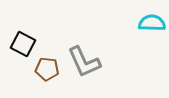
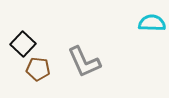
black square: rotated 15 degrees clockwise
brown pentagon: moved 9 px left
